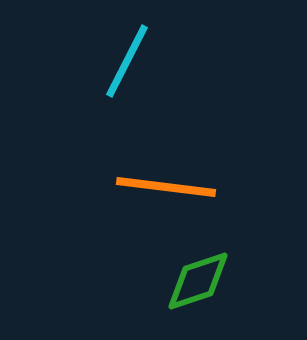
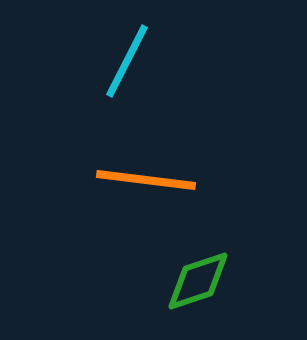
orange line: moved 20 px left, 7 px up
